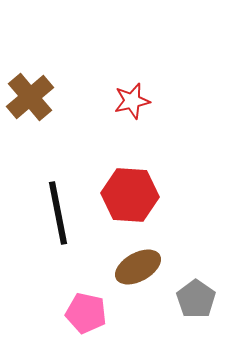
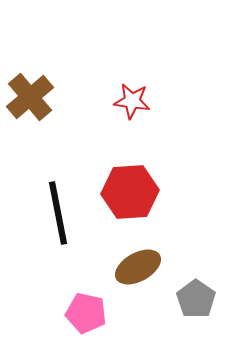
red star: rotated 21 degrees clockwise
red hexagon: moved 3 px up; rotated 8 degrees counterclockwise
